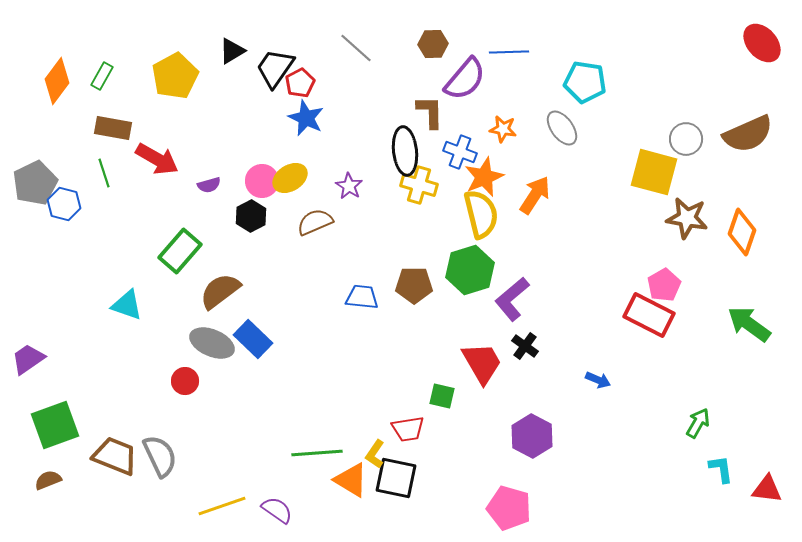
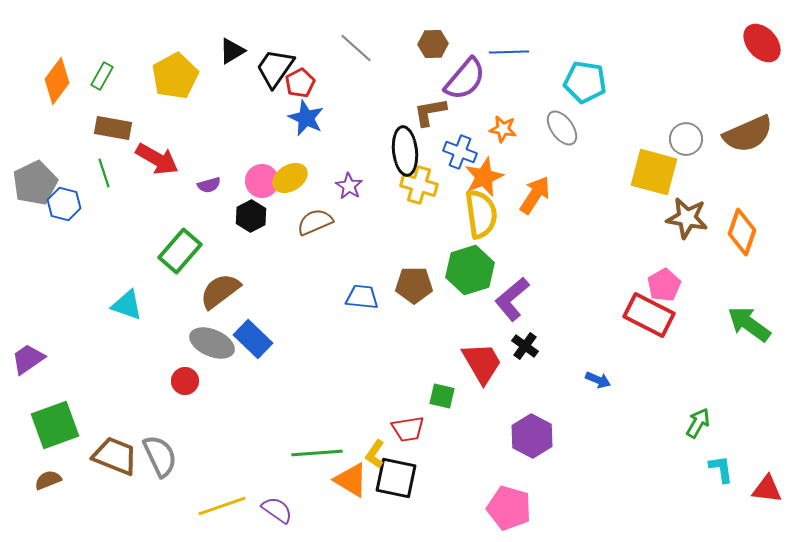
brown L-shape at (430, 112): rotated 99 degrees counterclockwise
yellow semicircle at (481, 214): rotated 6 degrees clockwise
